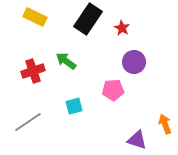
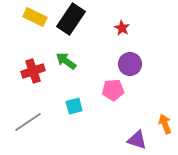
black rectangle: moved 17 px left
purple circle: moved 4 px left, 2 px down
